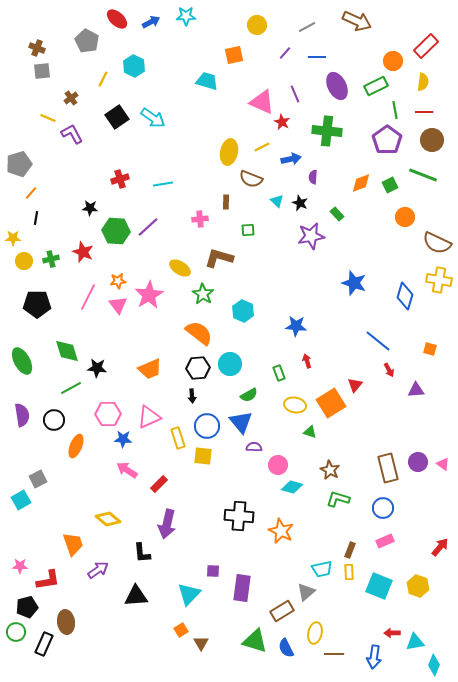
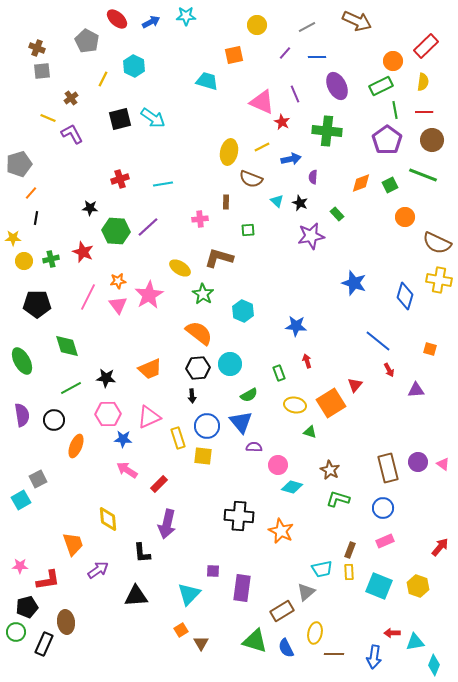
green rectangle at (376, 86): moved 5 px right
black square at (117, 117): moved 3 px right, 2 px down; rotated 20 degrees clockwise
green diamond at (67, 351): moved 5 px up
black star at (97, 368): moved 9 px right, 10 px down
yellow diamond at (108, 519): rotated 45 degrees clockwise
